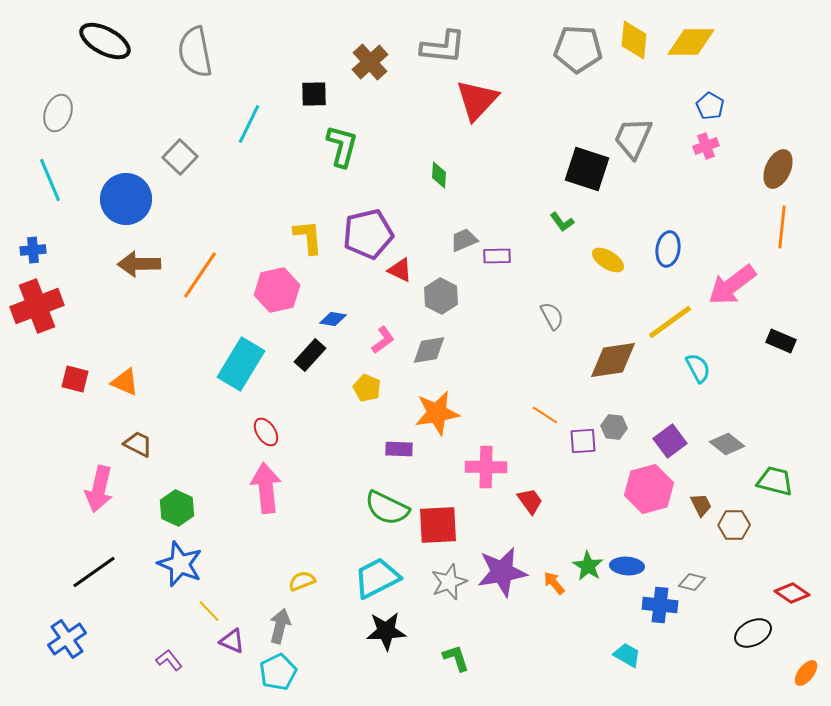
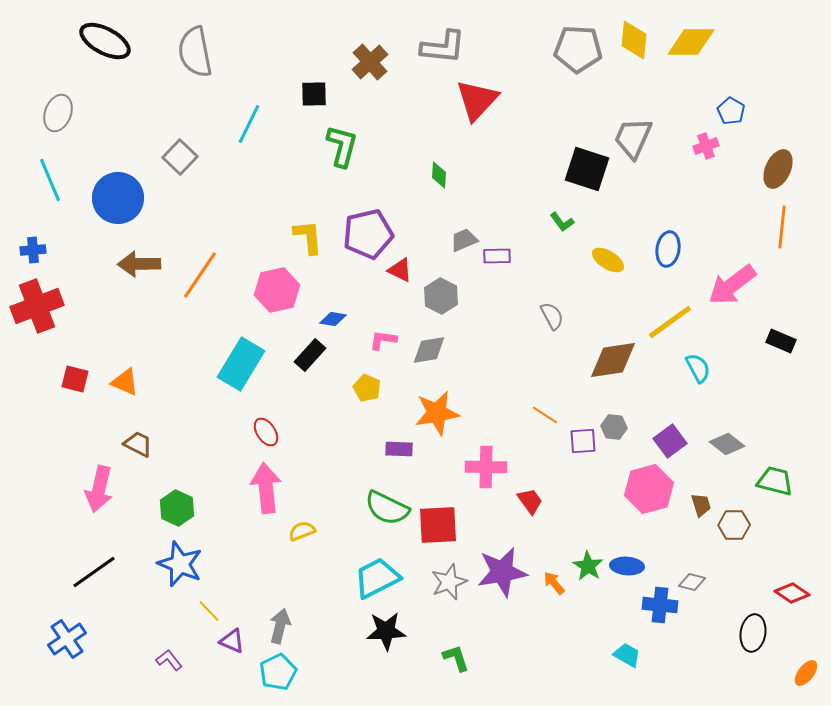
blue pentagon at (710, 106): moved 21 px right, 5 px down
blue circle at (126, 199): moved 8 px left, 1 px up
pink L-shape at (383, 340): rotated 136 degrees counterclockwise
brown trapezoid at (701, 505): rotated 10 degrees clockwise
yellow semicircle at (302, 581): moved 50 px up
black ellipse at (753, 633): rotated 54 degrees counterclockwise
